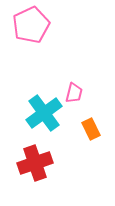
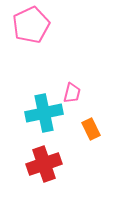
pink trapezoid: moved 2 px left
cyan cross: rotated 24 degrees clockwise
red cross: moved 9 px right, 1 px down
